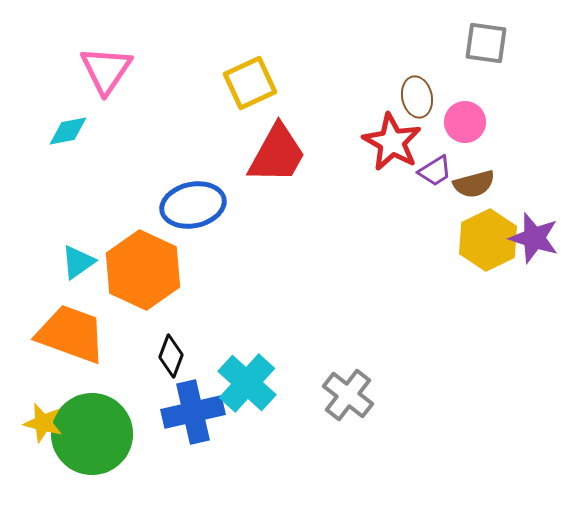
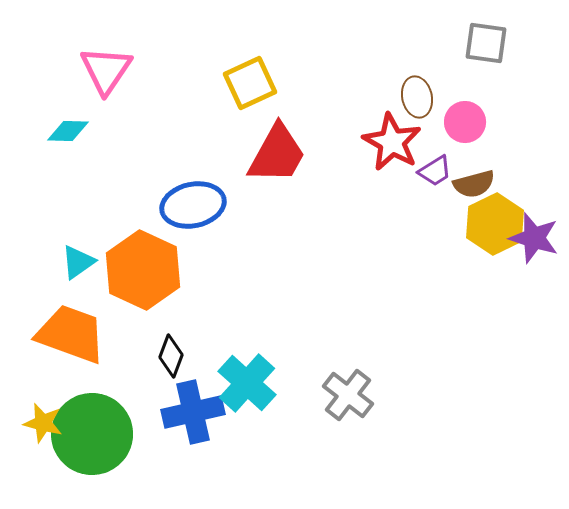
cyan diamond: rotated 12 degrees clockwise
yellow hexagon: moved 7 px right, 16 px up
